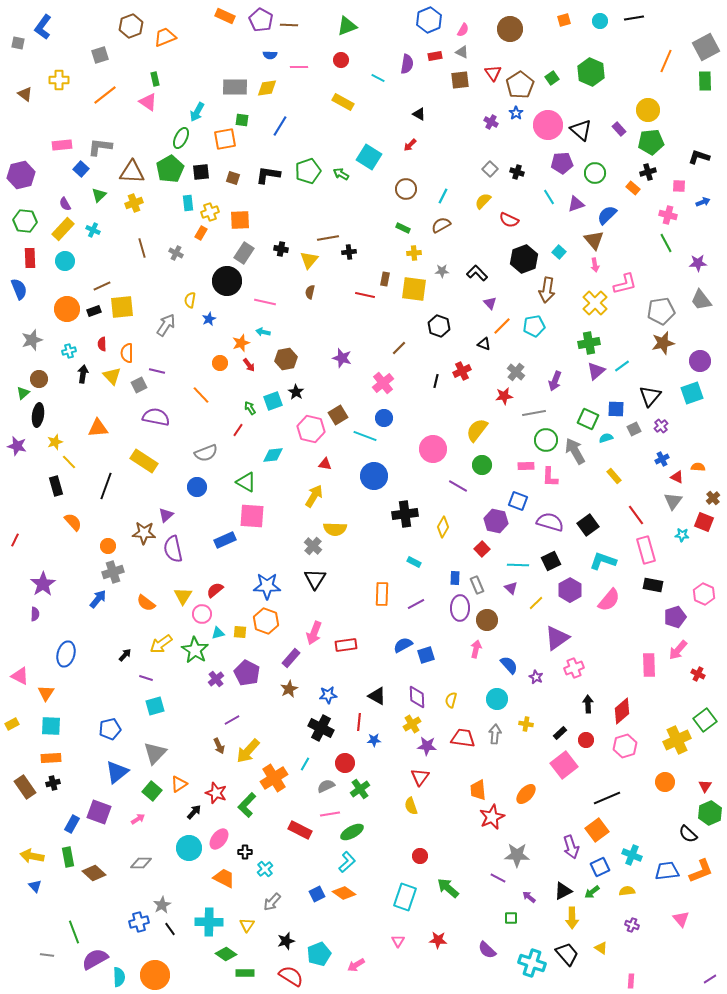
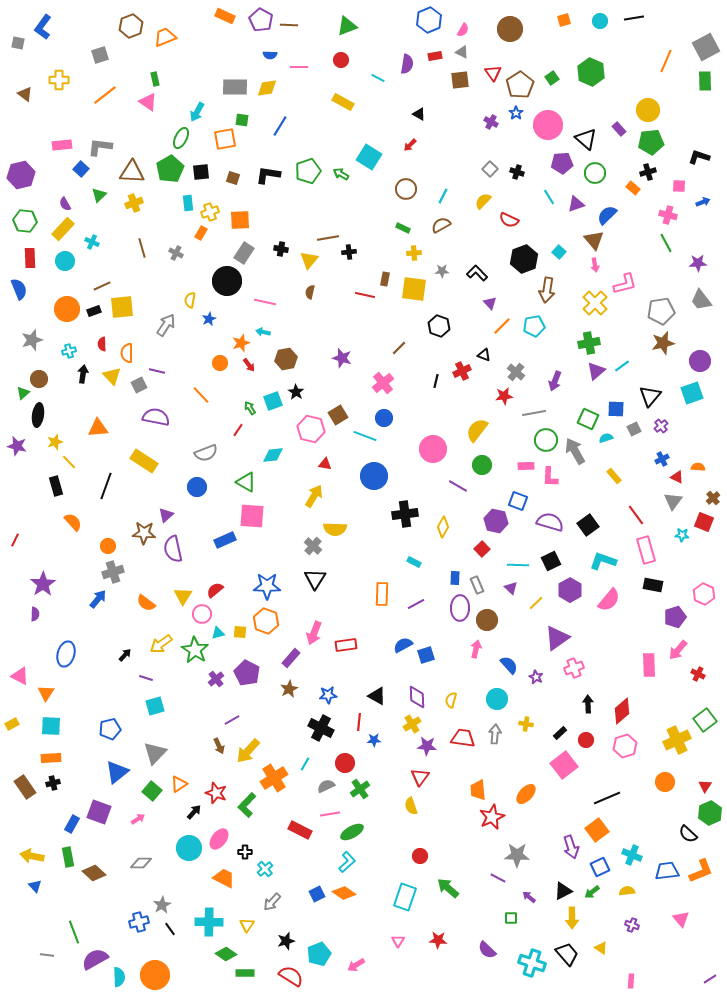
black triangle at (581, 130): moved 5 px right, 9 px down
cyan cross at (93, 230): moved 1 px left, 12 px down
black triangle at (484, 344): moved 11 px down
